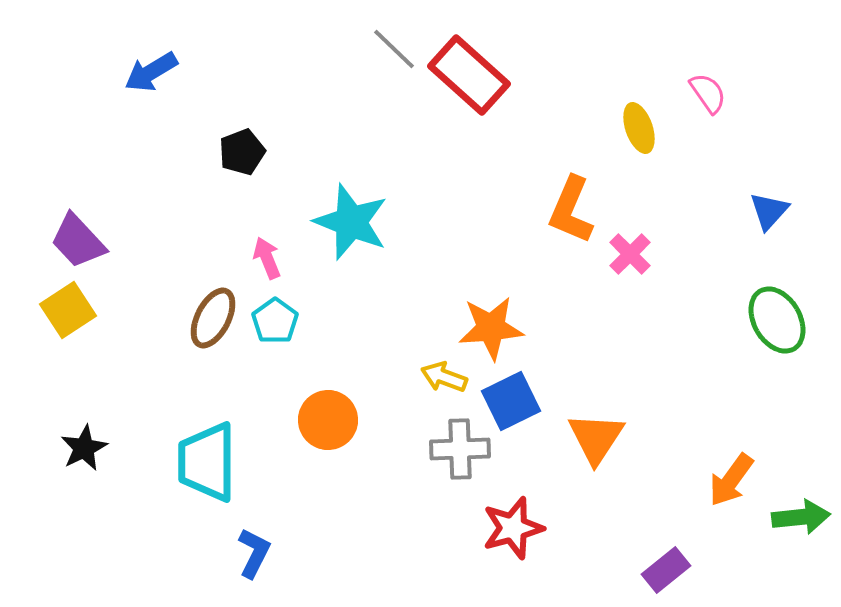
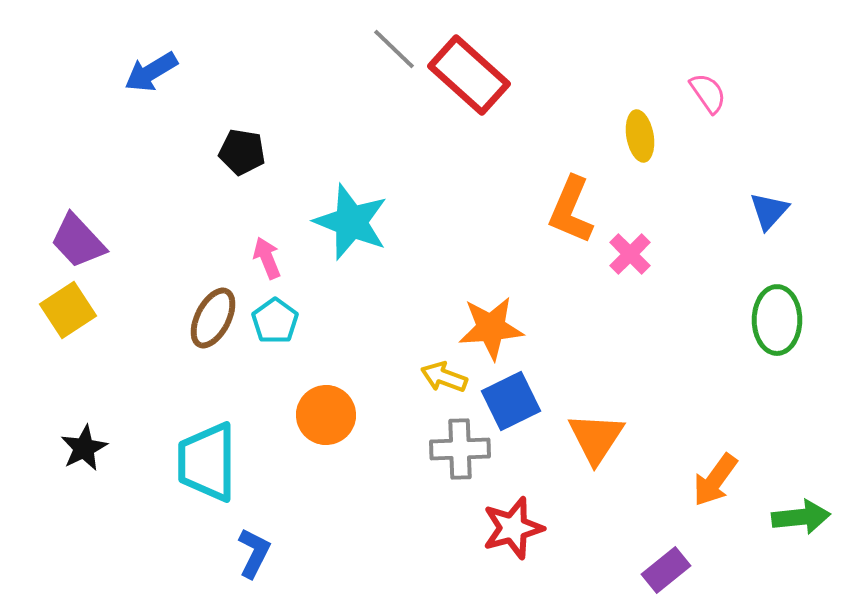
yellow ellipse: moved 1 px right, 8 px down; rotated 9 degrees clockwise
black pentagon: rotated 30 degrees clockwise
green ellipse: rotated 30 degrees clockwise
orange circle: moved 2 px left, 5 px up
orange arrow: moved 16 px left
